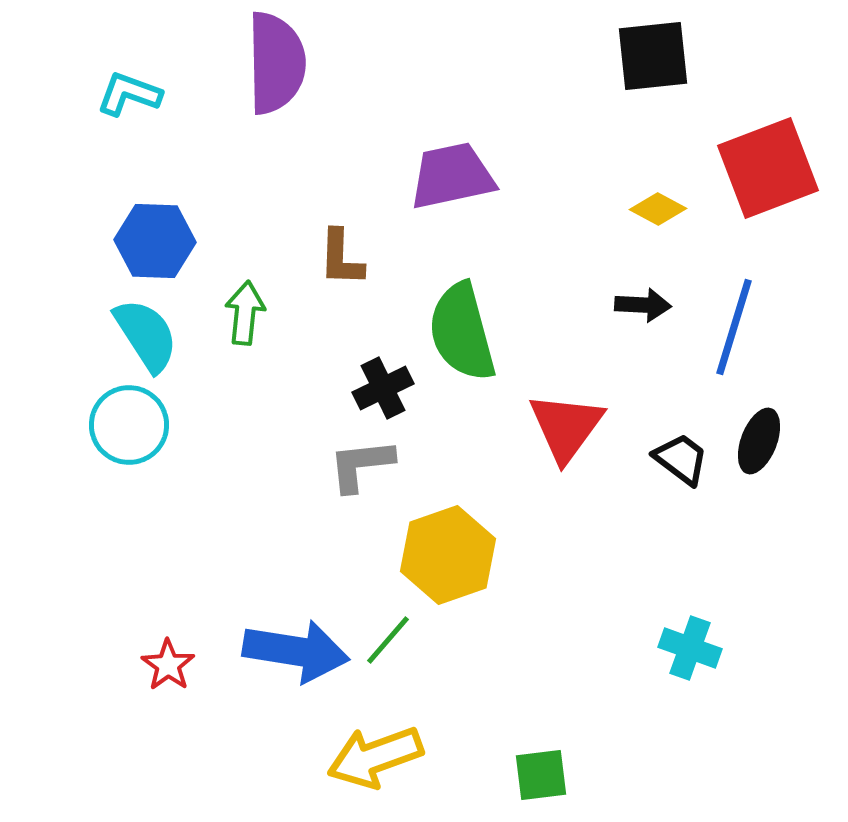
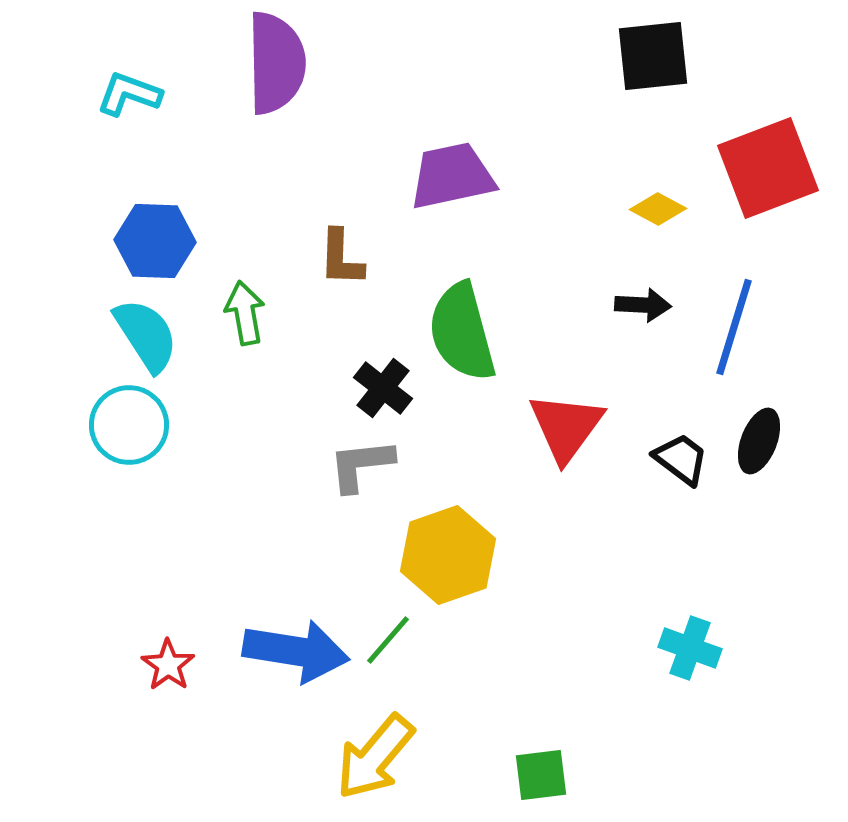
green arrow: rotated 16 degrees counterclockwise
black cross: rotated 26 degrees counterclockwise
yellow arrow: rotated 30 degrees counterclockwise
